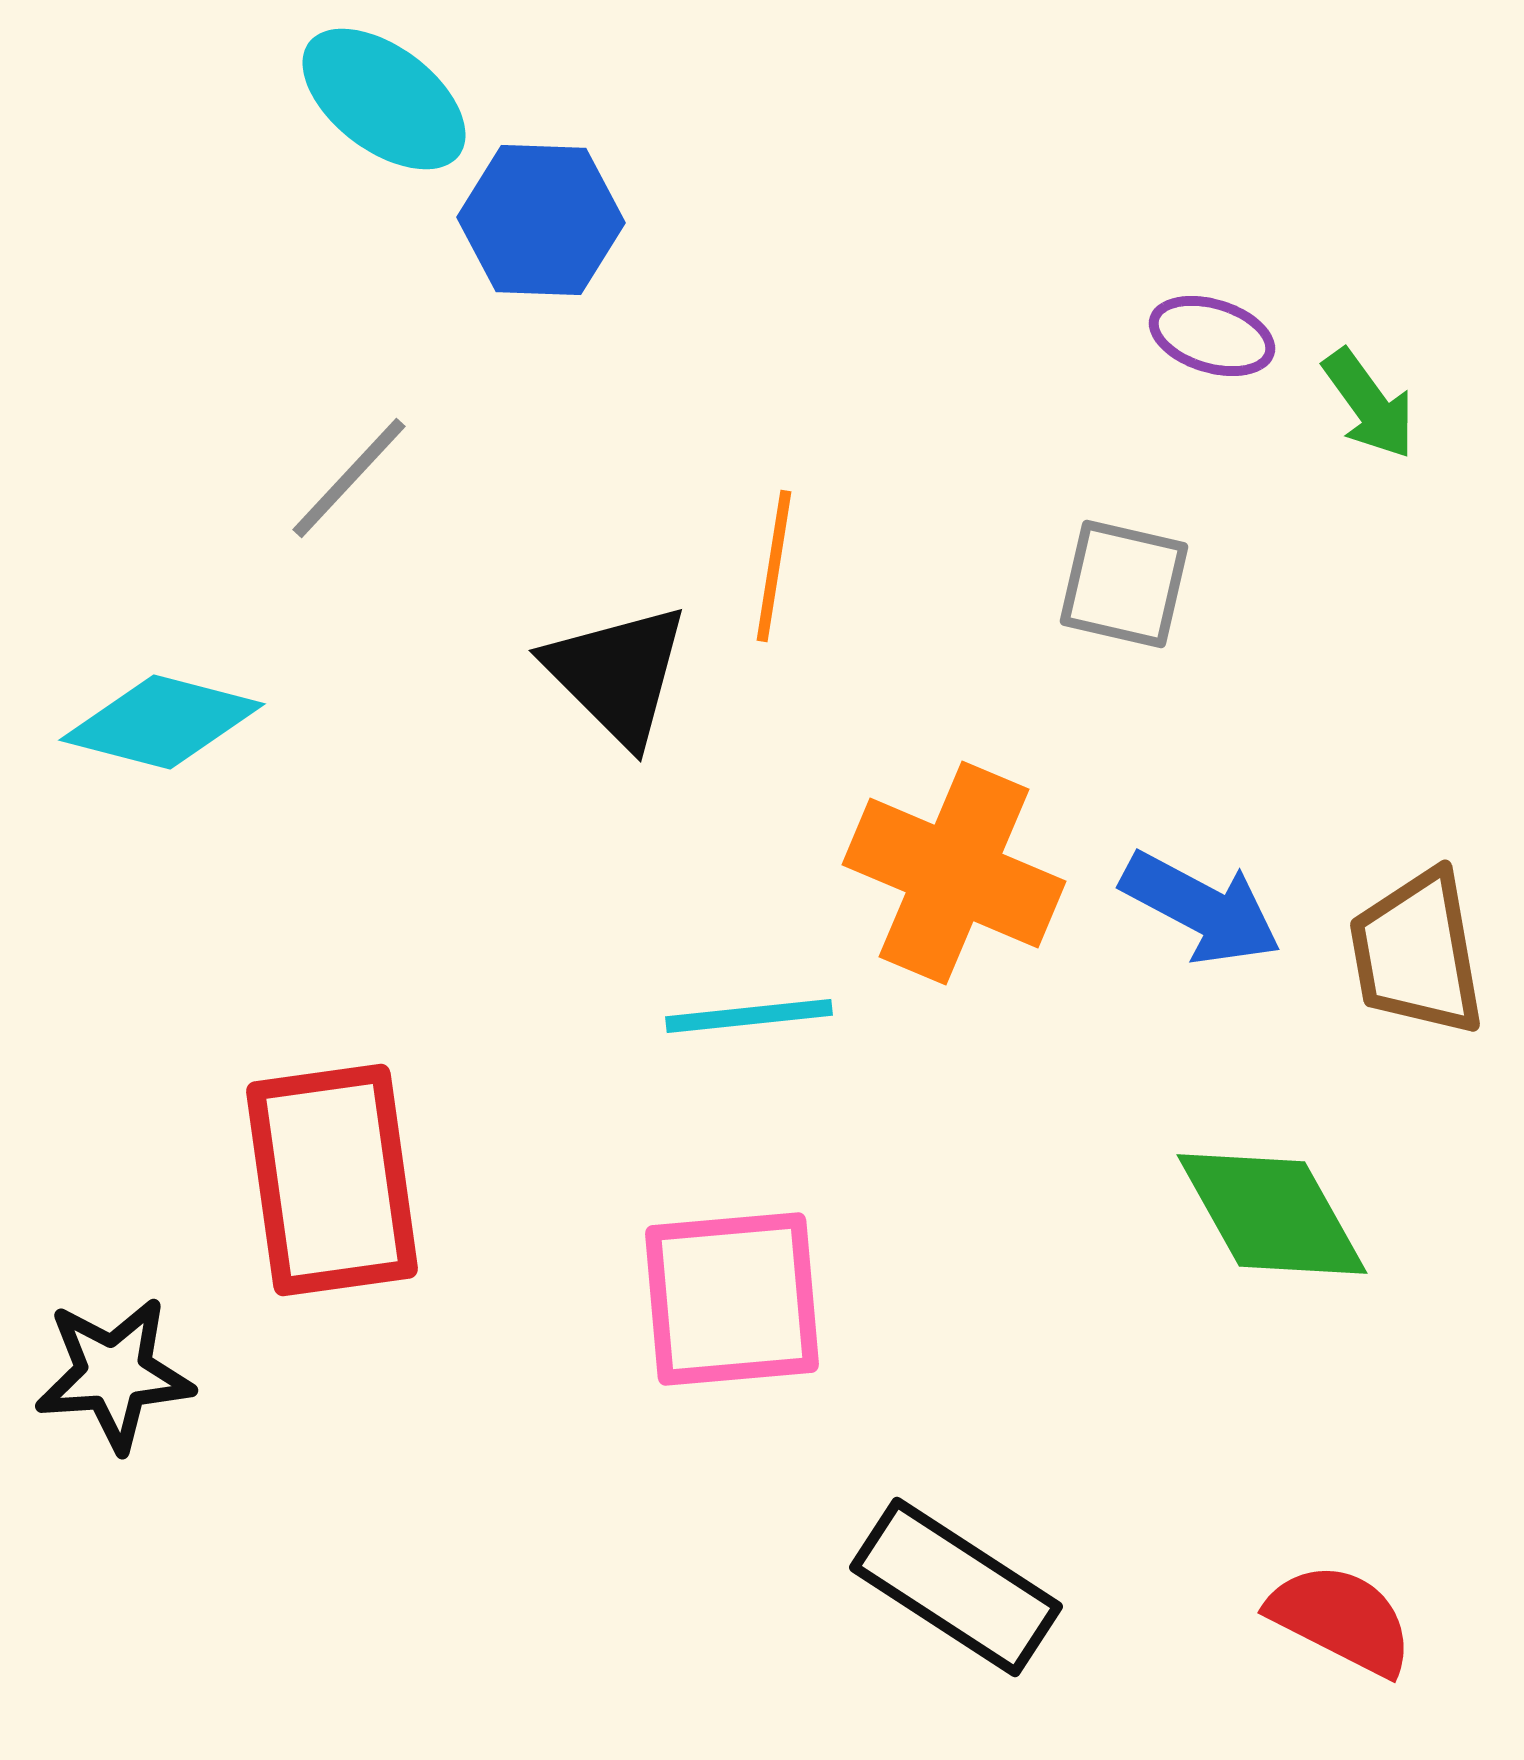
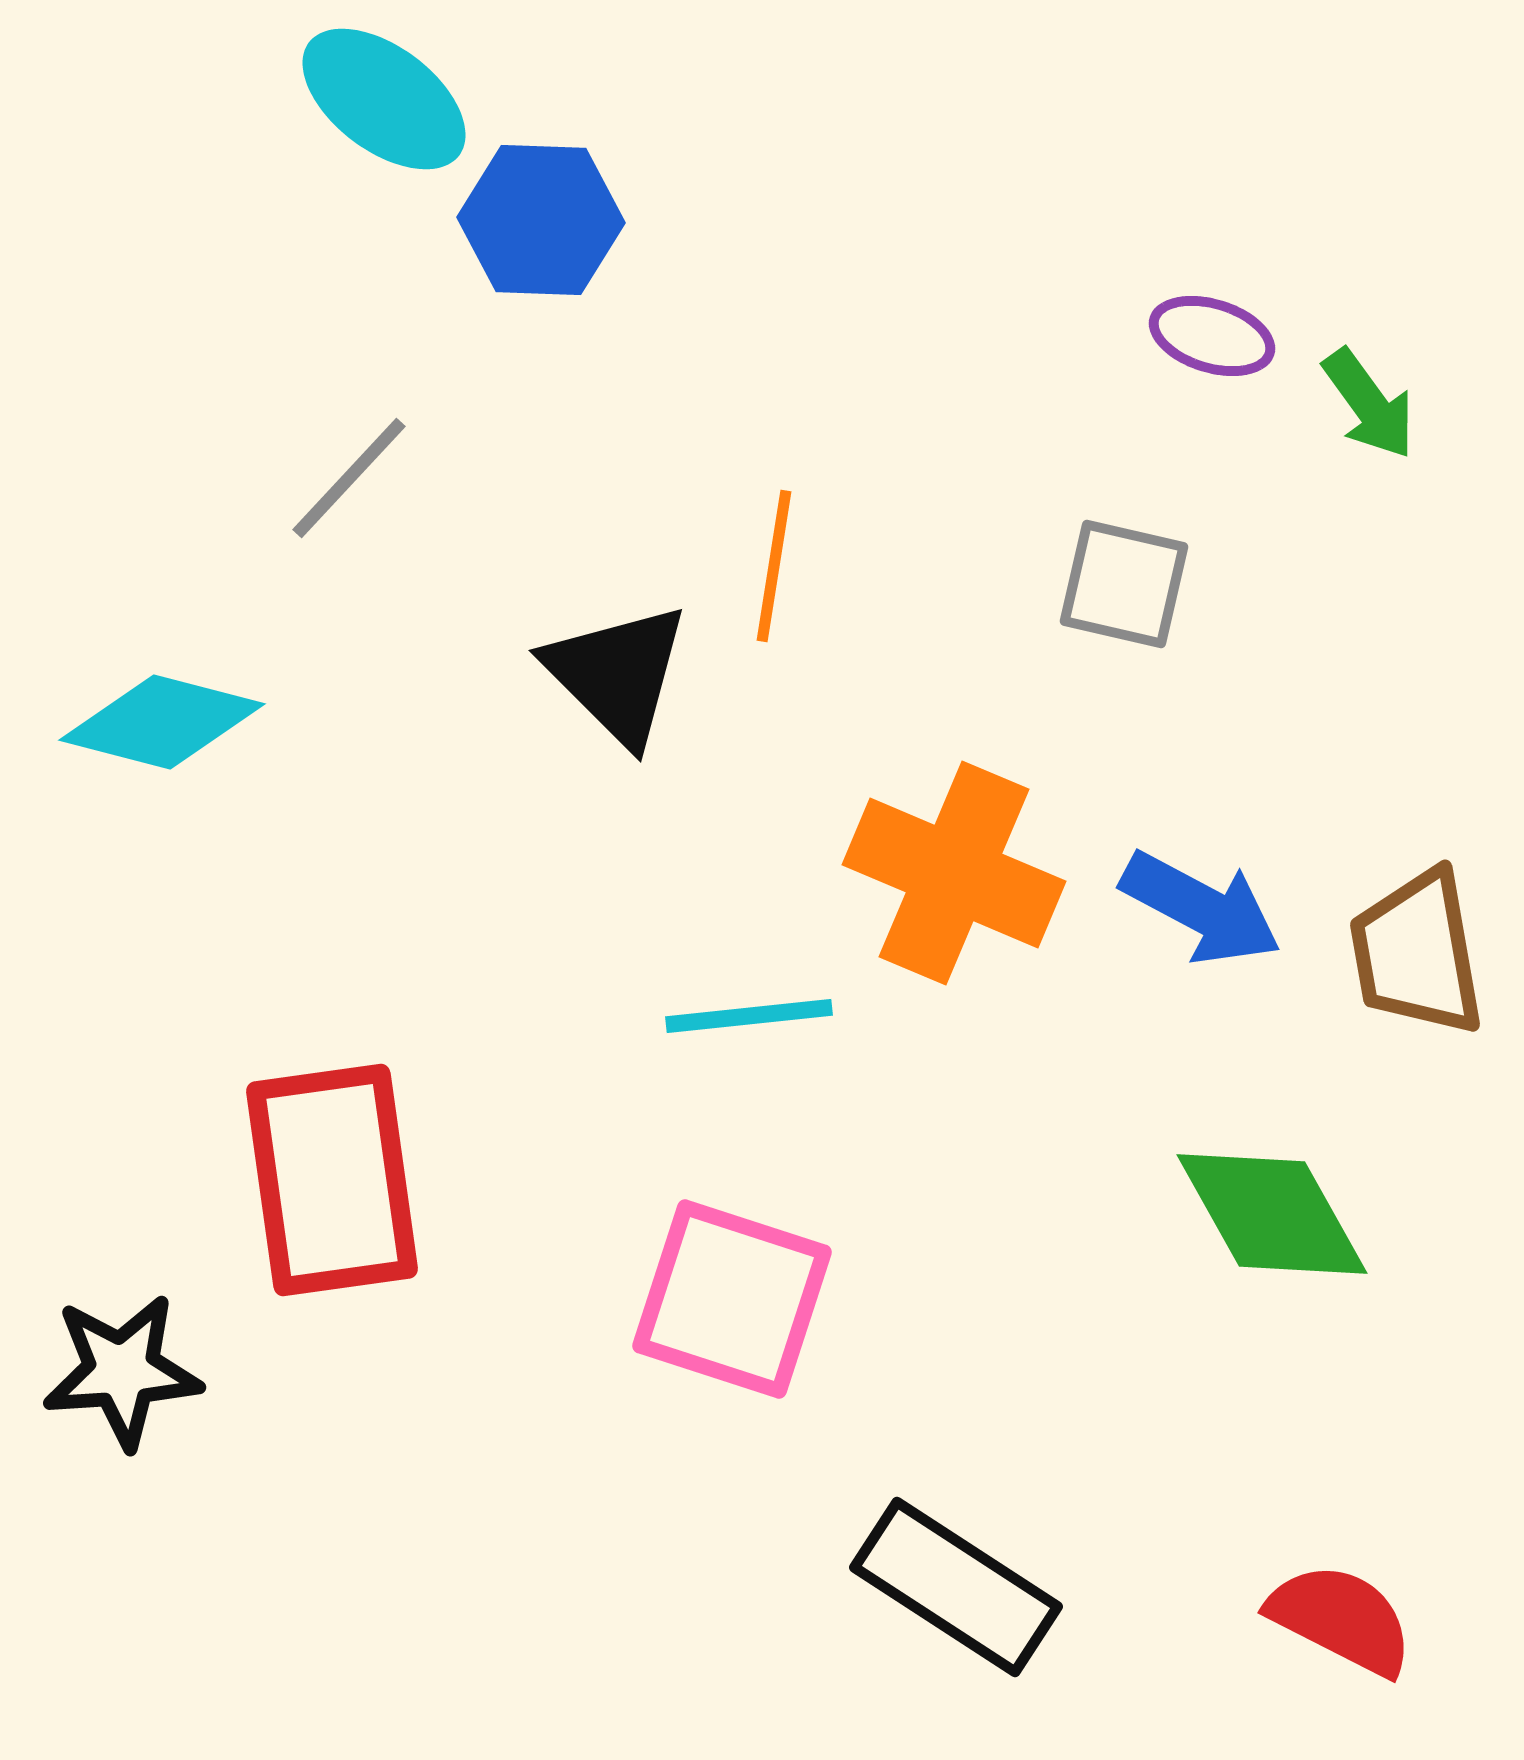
pink square: rotated 23 degrees clockwise
black star: moved 8 px right, 3 px up
